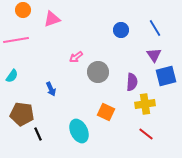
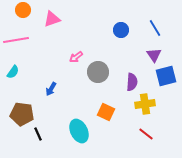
cyan semicircle: moved 1 px right, 4 px up
blue arrow: rotated 56 degrees clockwise
